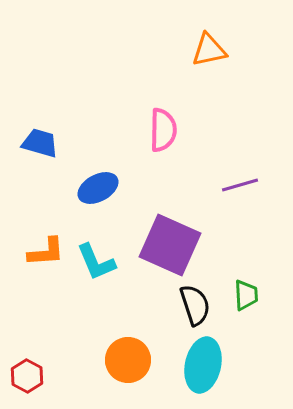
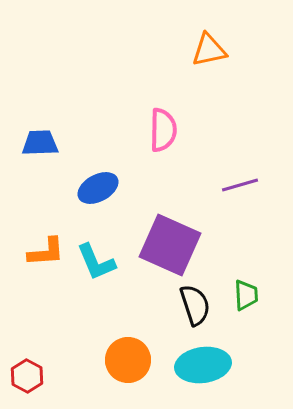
blue trapezoid: rotated 18 degrees counterclockwise
cyan ellipse: rotated 70 degrees clockwise
